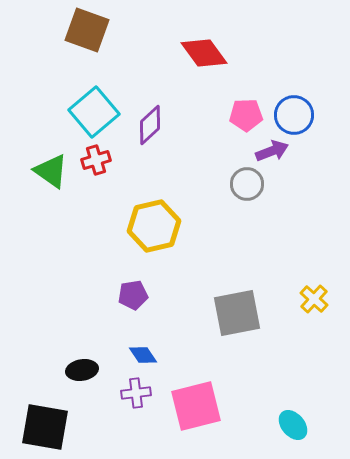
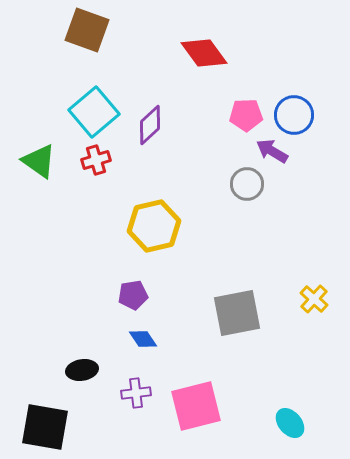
purple arrow: rotated 128 degrees counterclockwise
green triangle: moved 12 px left, 10 px up
blue diamond: moved 16 px up
cyan ellipse: moved 3 px left, 2 px up
